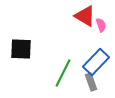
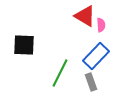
pink semicircle: rotated 16 degrees clockwise
black square: moved 3 px right, 4 px up
blue rectangle: moved 6 px up
green line: moved 3 px left
